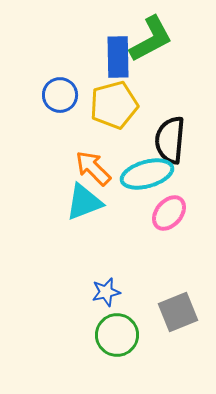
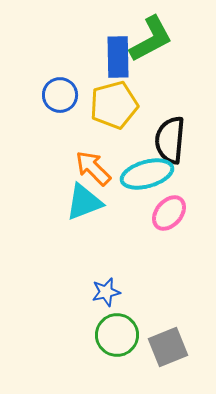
gray square: moved 10 px left, 35 px down
